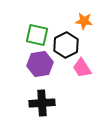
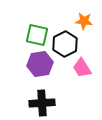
black hexagon: moved 1 px left, 1 px up
